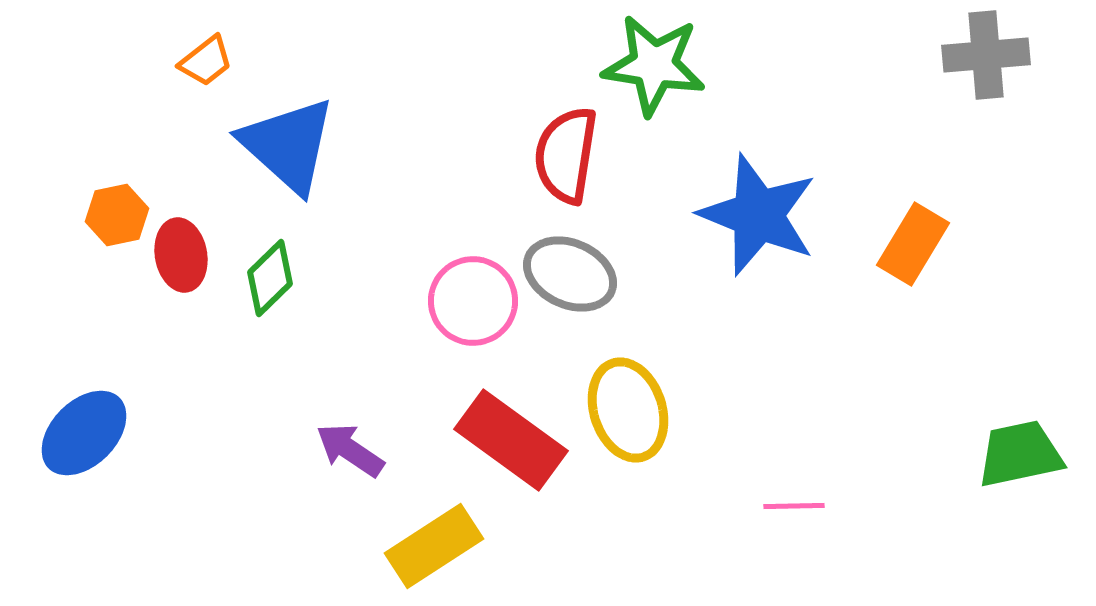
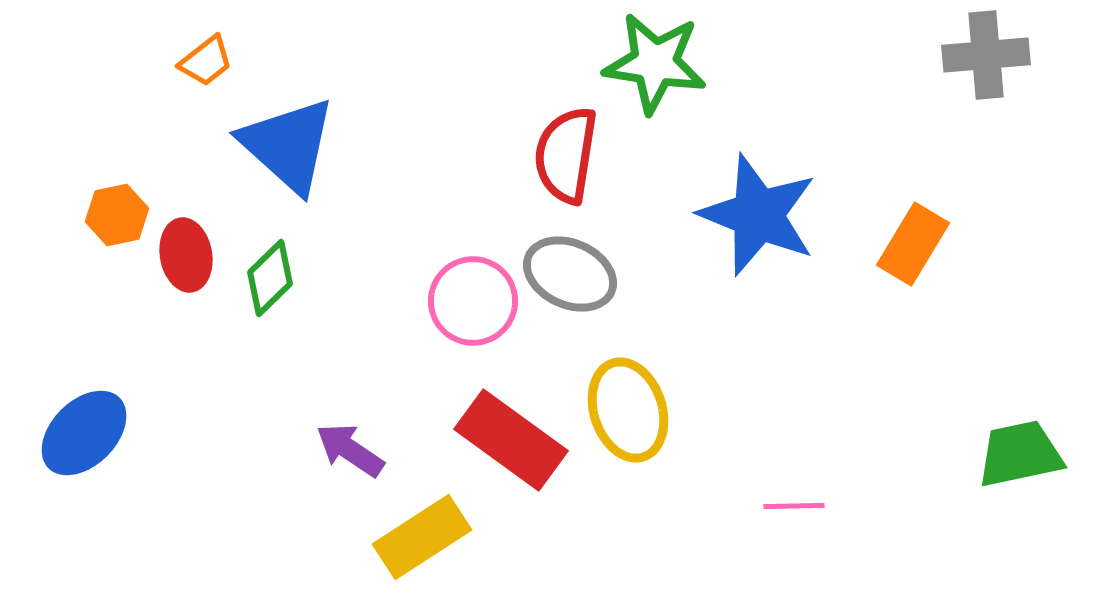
green star: moved 1 px right, 2 px up
red ellipse: moved 5 px right
yellow rectangle: moved 12 px left, 9 px up
